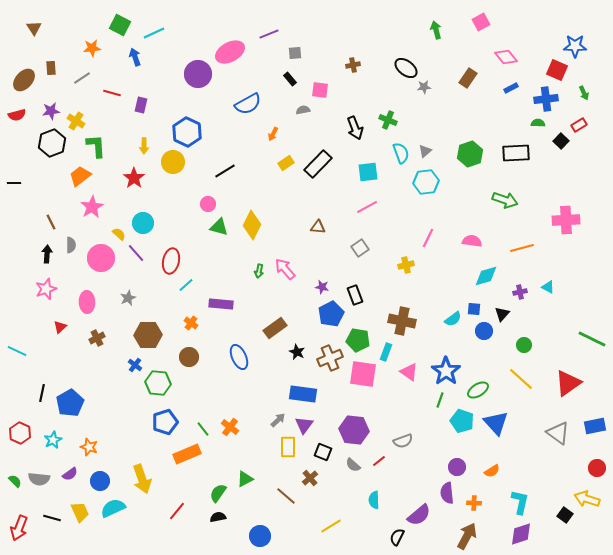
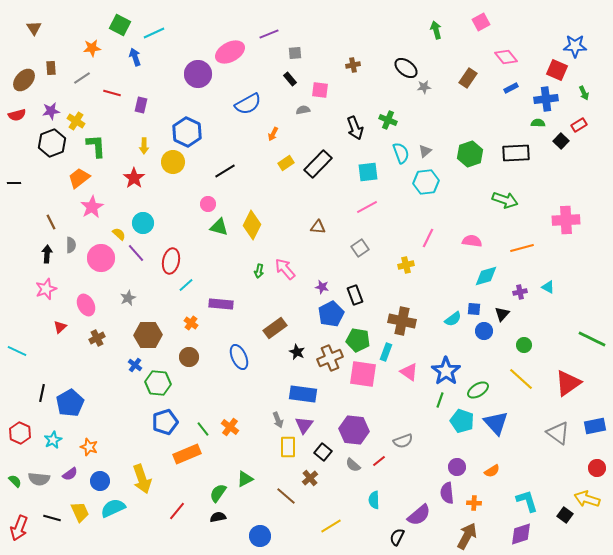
orange trapezoid at (80, 176): moved 1 px left, 2 px down
pink ellipse at (87, 302): moved 1 px left, 3 px down; rotated 25 degrees counterclockwise
gray arrow at (278, 420): rotated 112 degrees clockwise
black square at (323, 452): rotated 18 degrees clockwise
cyan L-shape at (520, 502): moved 7 px right, 1 px up; rotated 30 degrees counterclockwise
